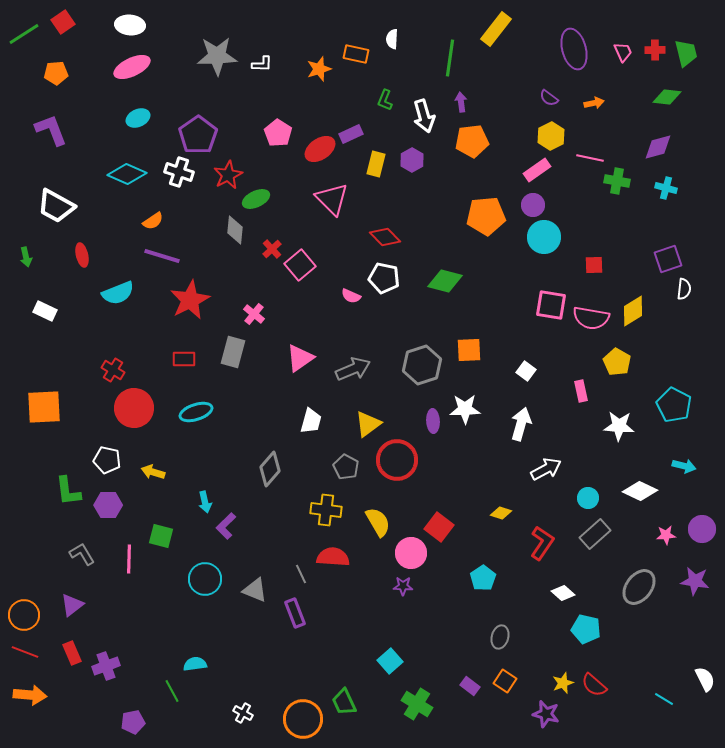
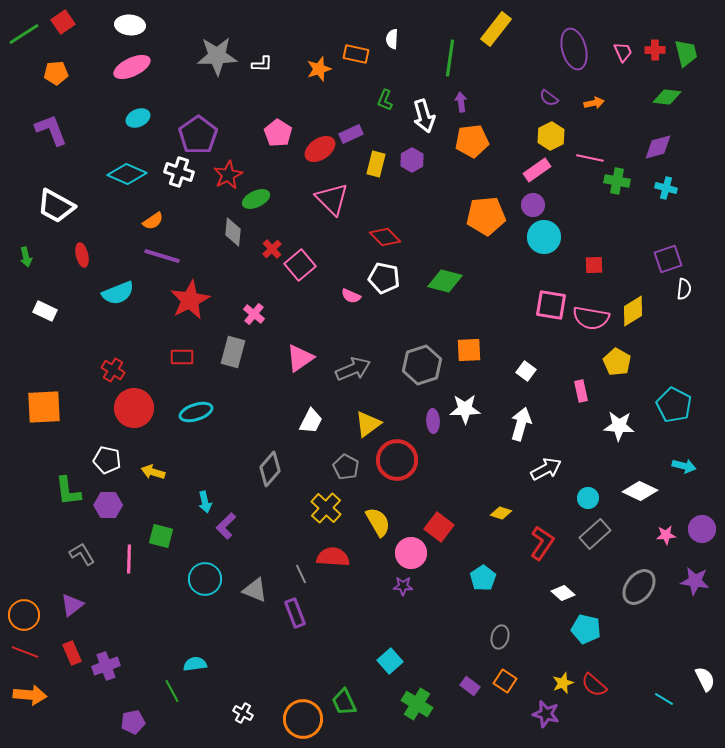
gray diamond at (235, 230): moved 2 px left, 2 px down
red rectangle at (184, 359): moved 2 px left, 2 px up
white trapezoid at (311, 421): rotated 12 degrees clockwise
yellow cross at (326, 510): moved 2 px up; rotated 36 degrees clockwise
